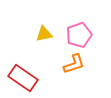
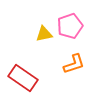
pink pentagon: moved 9 px left, 9 px up
